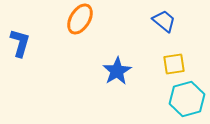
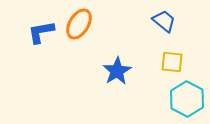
orange ellipse: moved 1 px left, 5 px down
blue L-shape: moved 21 px right, 11 px up; rotated 116 degrees counterclockwise
yellow square: moved 2 px left, 2 px up; rotated 15 degrees clockwise
cyan hexagon: rotated 16 degrees counterclockwise
